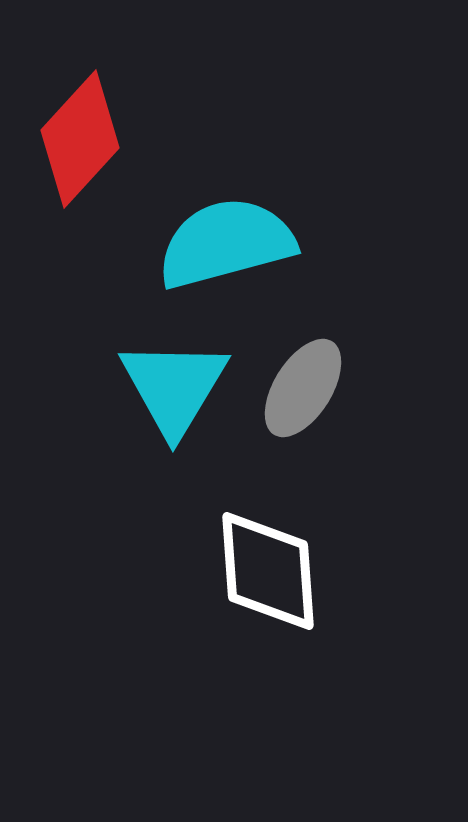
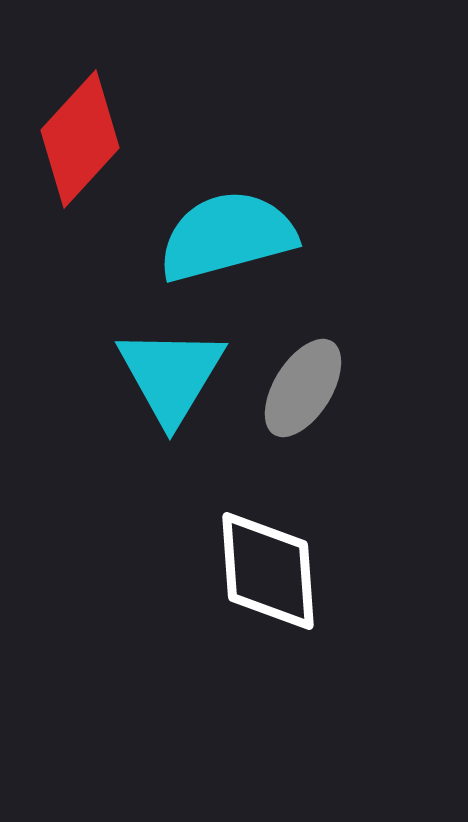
cyan semicircle: moved 1 px right, 7 px up
cyan triangle: moved 3 px left, 12 px up
